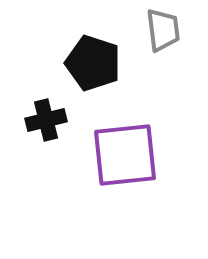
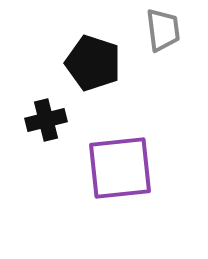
purple square: moved 5 px left, 13 px down
